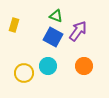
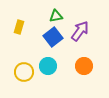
green triangle: rotated 32 degrees counterclockwise
yellow rectangle: moved 5 px right, 2 px down
purple arrow: moved 2 px right
blue square: rotated 24 degrees clockwise
yellow circle: moved 1 px up
